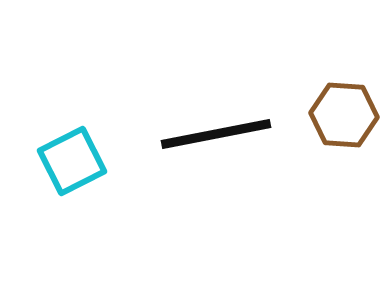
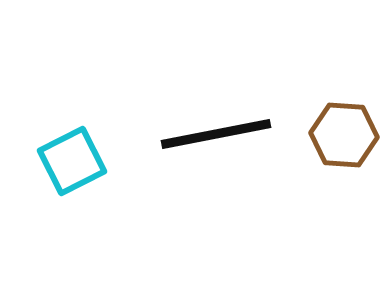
brown hexagon: moved 20 px down
